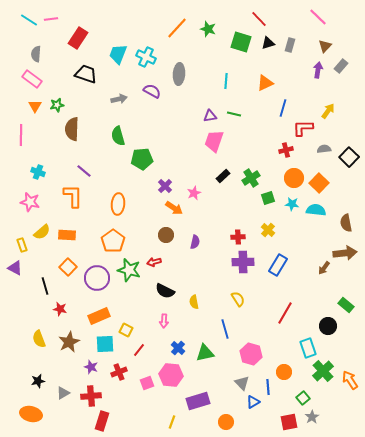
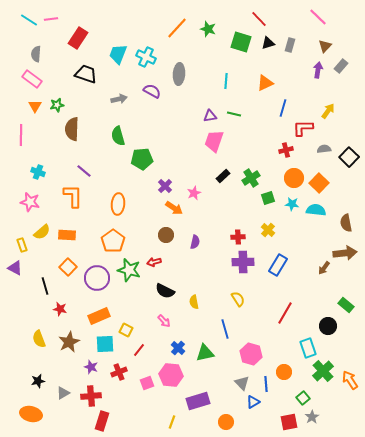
pink arrow at (164, 321): rotated 48 degrees counterclockwise
blue line at (268, 387): moved 2 px left, 3 px up
